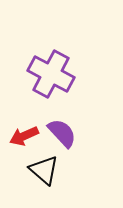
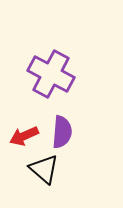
purple semicircle: moved 1 px up; rotated 48 degrees clockwise
black triangle: moved 1 px up
